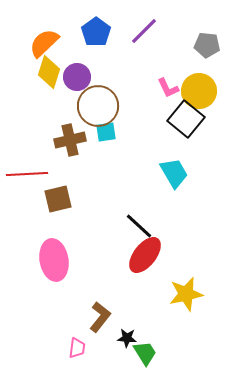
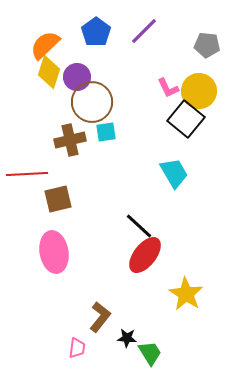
orange semicircle: moved 1 px right, 2 px down
brown circle: moved 6 px left, 4 px up
pink ellipse: moved 8 px up
yellow star: rotated 28 degrees counterclockwise
green trapezoid: moved 5 px right
